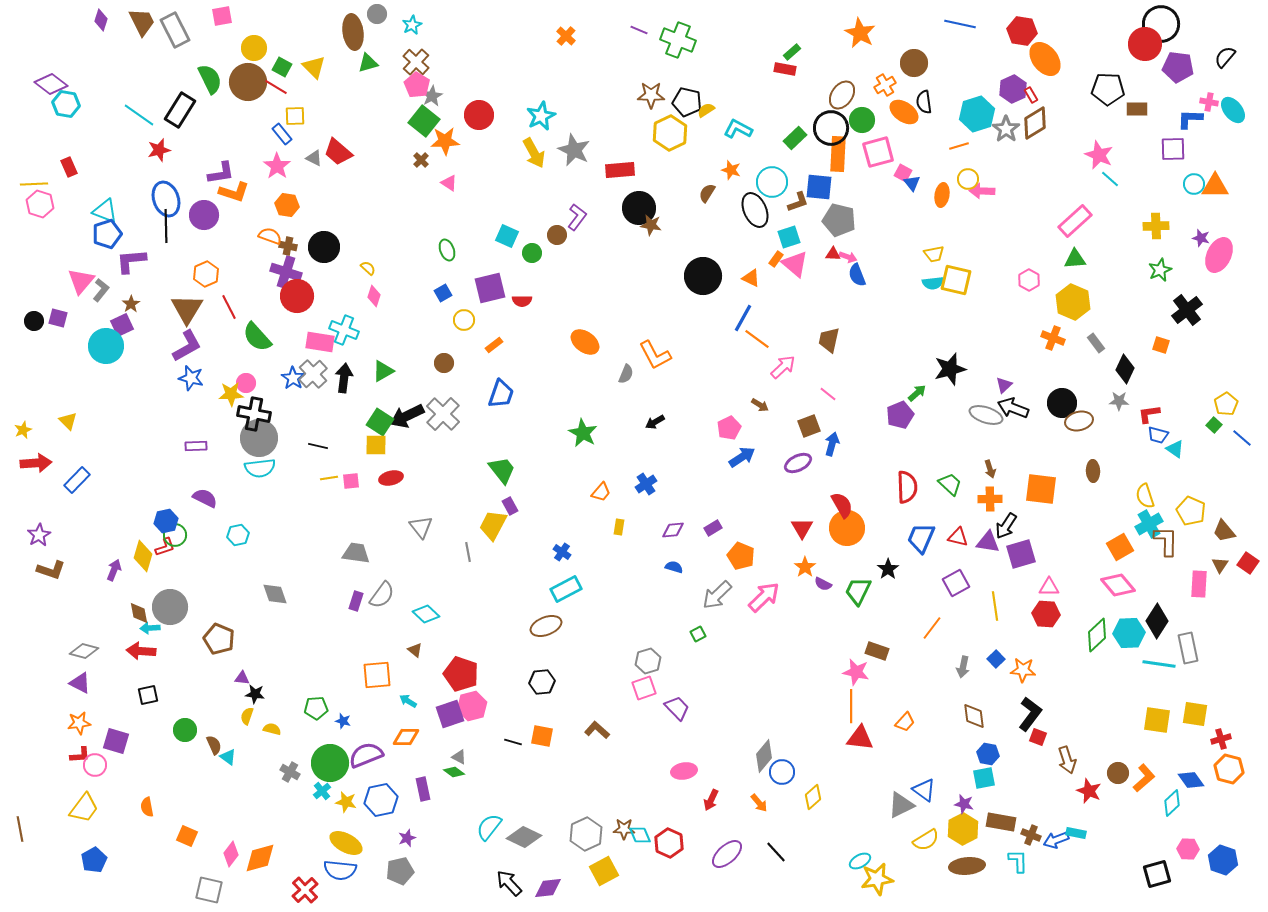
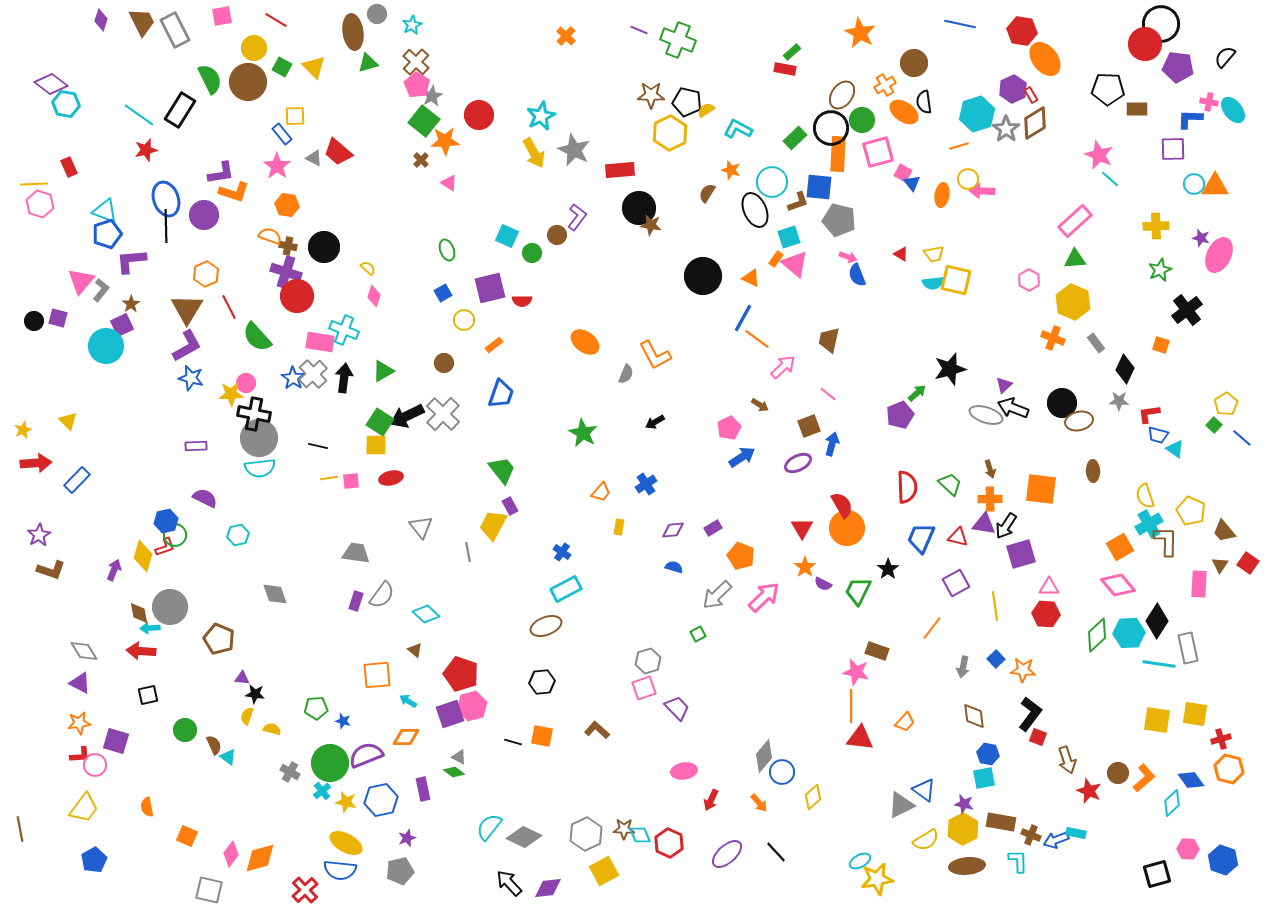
red line at (276, 87): moved 67 px up
red star at (159, 150): moved 13 px left
red triangle at (833, 254): moved 68 px right; rotated 28 degrees clockwise
purple triangle at (988, 542): moved 4 px left, 18 px up
gray diamond at (84, 651): rotated 44 degrees clockwise
